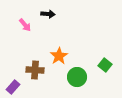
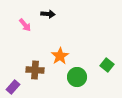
orange star: moved 1 px right
green square: moved 2 px right
